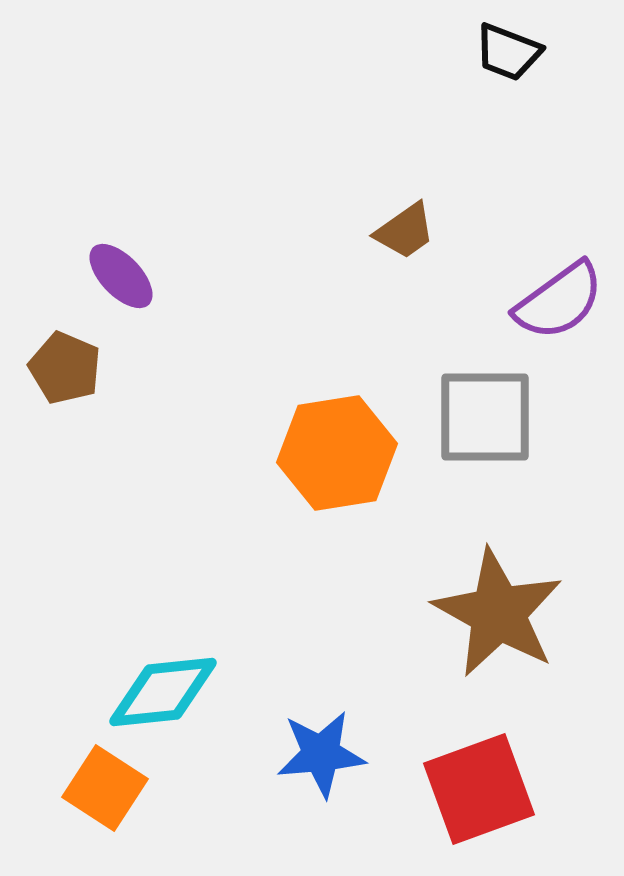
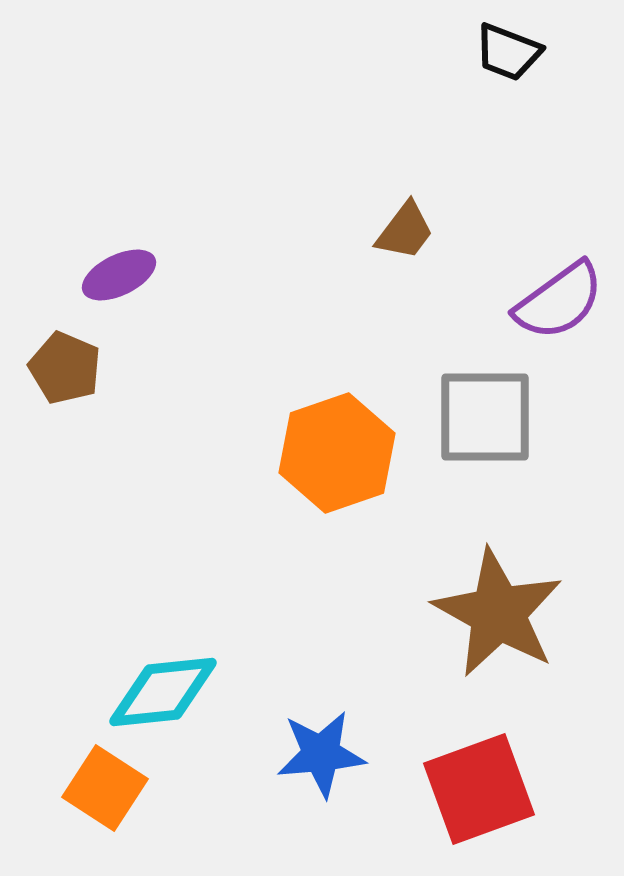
brown trapezoid: rotated 18 degrees counterclockwise
purple ellipse: moved 2 px left, 1 px up; rotated 72 degrees counterclockwise
orange hexagon: rotated 10 degrees counterclockwise
